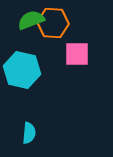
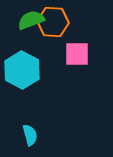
orange hexagon: moved 1 px up
cyan hexagon: rotated 15 degrees clockwise
cyan semicircle: moved 1 px right, 2 px down; rotated 20 degrees counterclockwise
